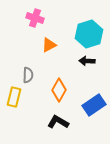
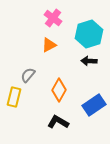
pink cross: moved 18 px right; rotated 18 degrees clockwise
black arrow: moved 2 px right
gray semicircle: rotated 140 degrees counterclockwise
